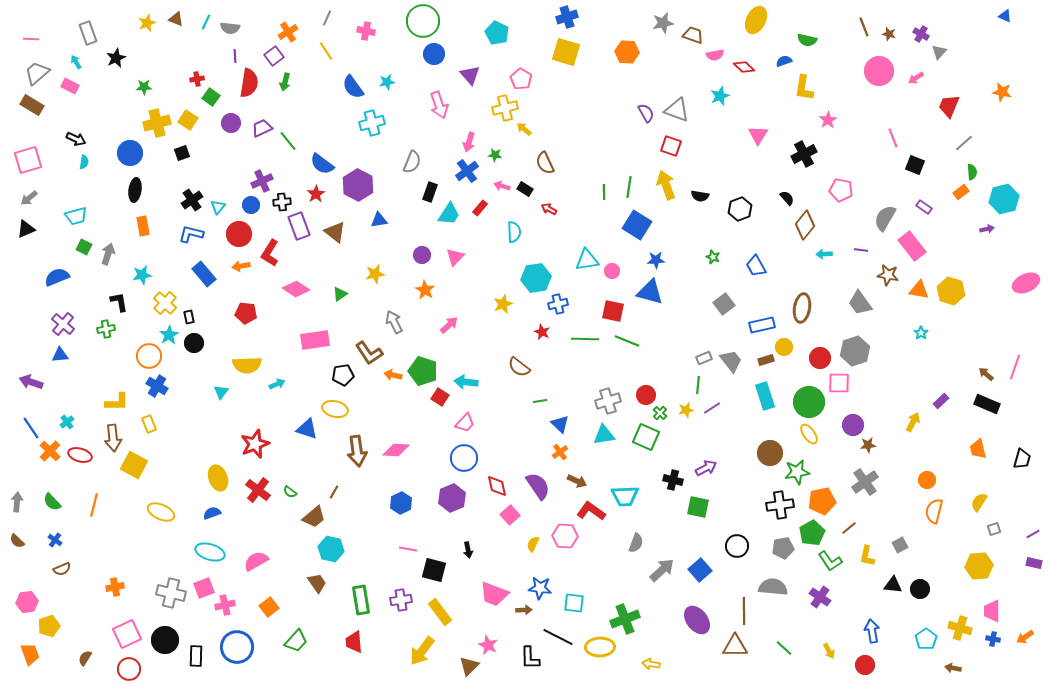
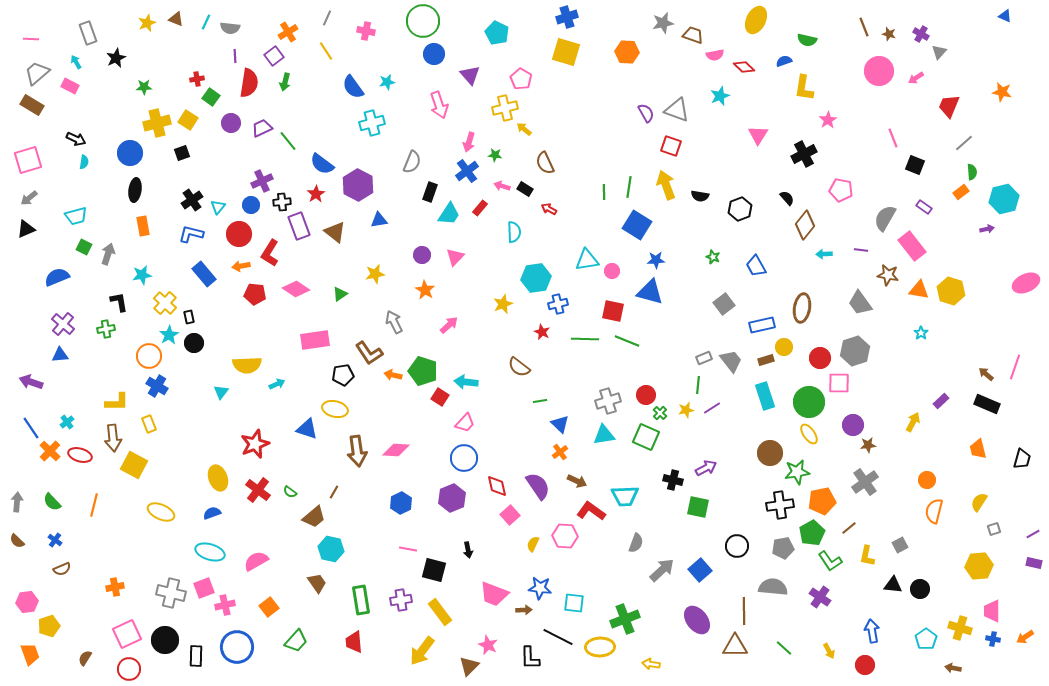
red pentagon at (246, 313): moved 9 px right, 19 px up
